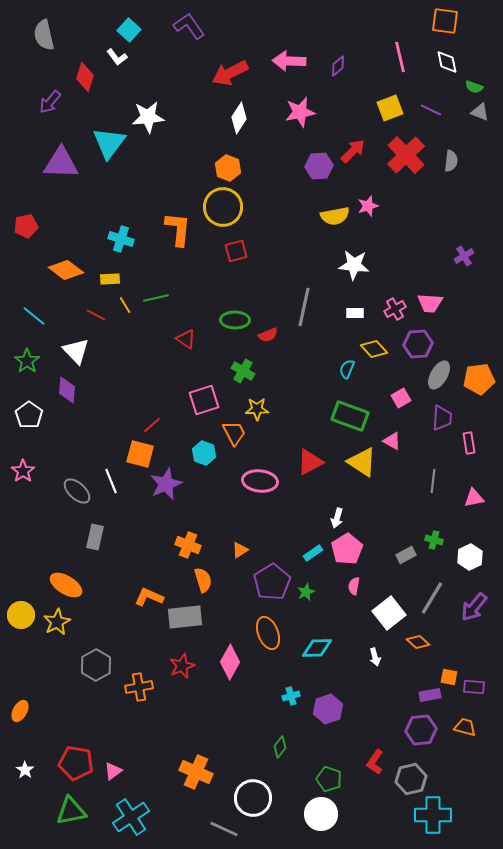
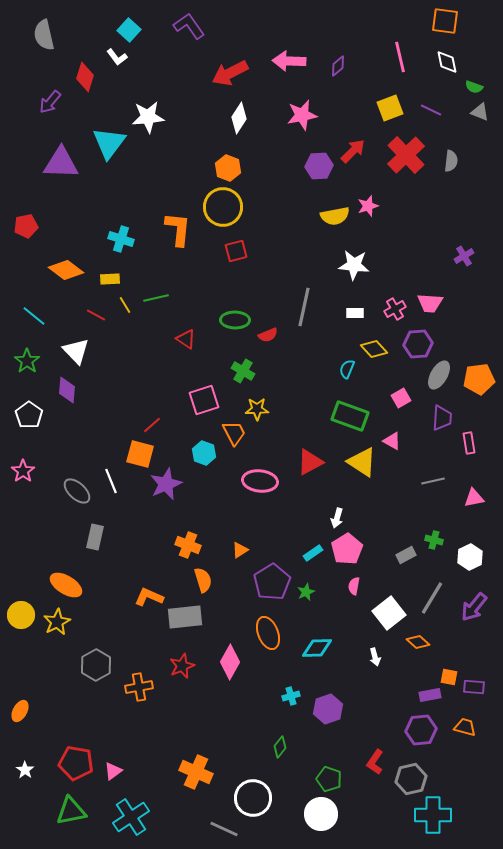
pink star at (300, 112): moved 2 px right, 3 px down
gray line at (433, 481): rotated 70 degrees clockwise
